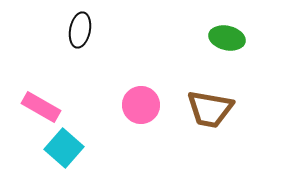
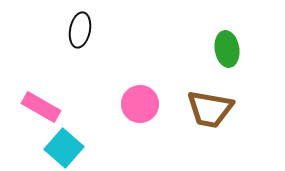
green ellipse: moved 11 px down; rotated 68 degrees clockwise
pink circle: moved 1 px left, 1 px up
